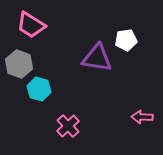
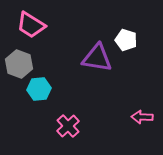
white pentagon: rotated 25 degrees clockwise
cyan hexagon: rotated 20 degrees counterclockwise
